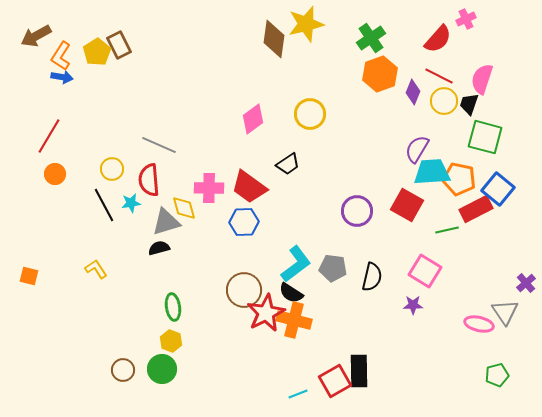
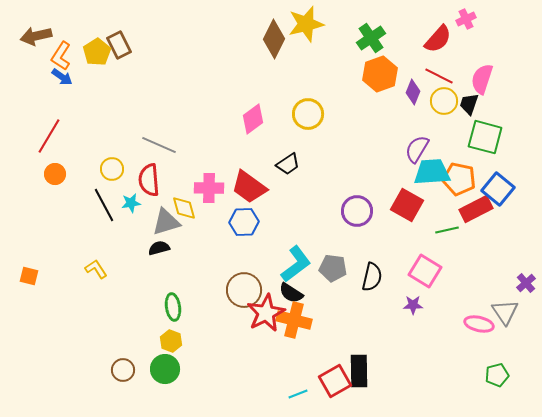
brown arrow at (36, 36): rotated 16 degrees clockwise
brown diamond at (274, 39): rotated 18 degrees clockwise
blue arrow at (62, 77): rotated 25 degrees clockwise
yellow circle at (310, 114): moved 2 px left
green circle at (162, 369): moved 3 px right
